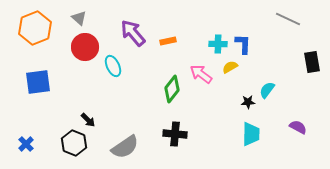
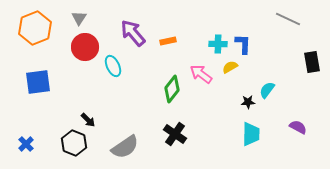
gray triangle: rotated 21 degrees clockwise
black cross: rotated 30 degrees clockwise
